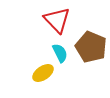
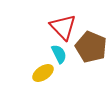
red triangle: moved 6 px right, 7 px down
cyan semicircle: moved 1 px left, 1 px down
